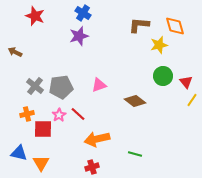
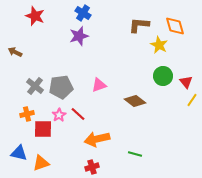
yellow star: rotated 30 degrees counterclockwise
orange triangle: rotated 42 degrees clockwise
